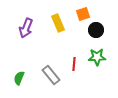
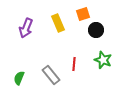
green star: moved 6 px right, 3 px down; rotated 24 degrees clockwise
